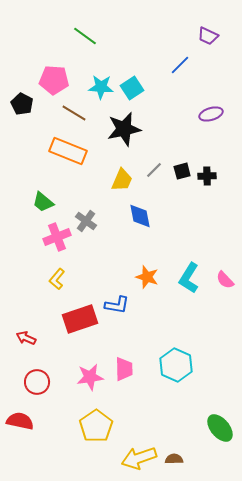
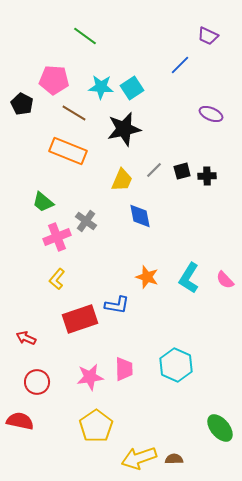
purple ellipse: rotated 40 degrees clockwise
